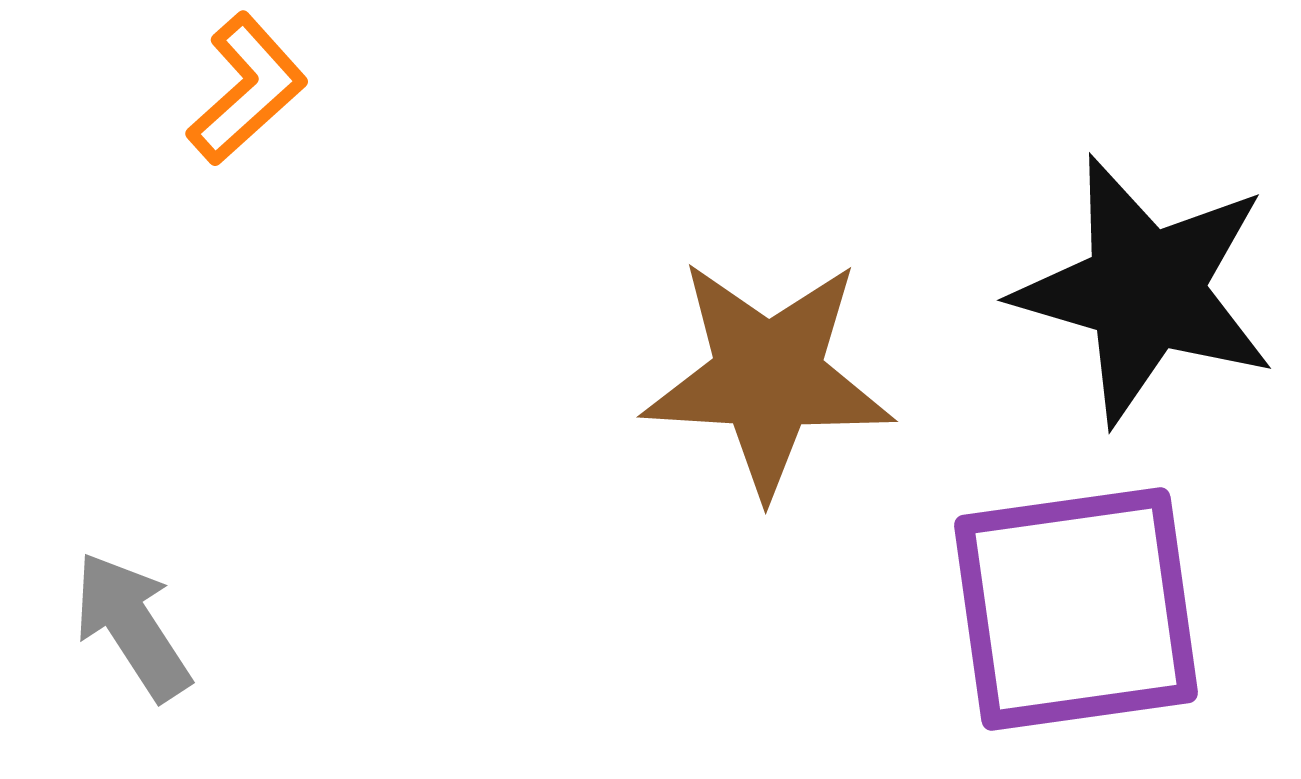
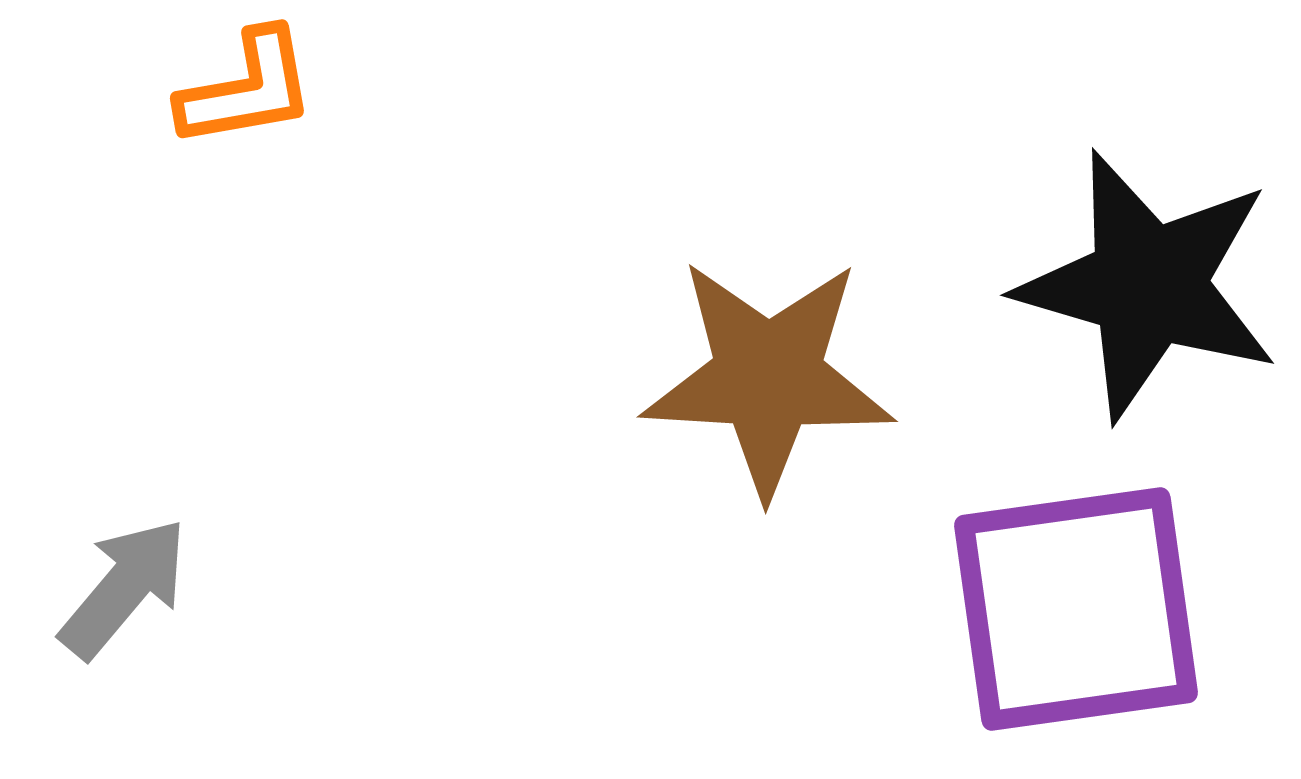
orange L-shape: rotated 32 degrees clockwise
black star: moved 3 px right, 5 px up
gray arrow: moved 8 px left, 38 px up; rotated 73 degrees clockwise
